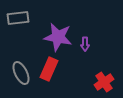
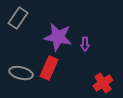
gray rectangle: rotated 50 degrees counterclockwise
red rectangle: moved 1 px up
gray ellipse: rotated 50 degrees counterclockwise
red cross: moved 1 px left, 1 px down
